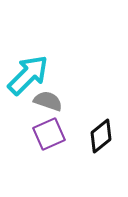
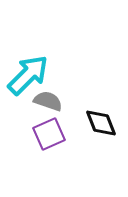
black diamond: moved 13 px up; rotated 72 degrees counterclockwise
